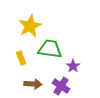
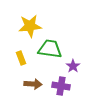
yellow star: rotated 20 degrees clockwise
purple cross: rotated 24 degrees counterclockwise
